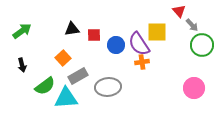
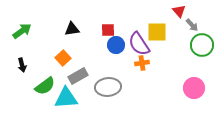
red square: moved 14 px right, 5 px up
orange cross: moved 1 px down
